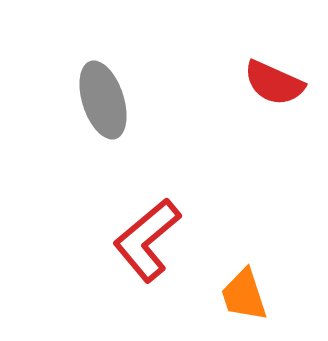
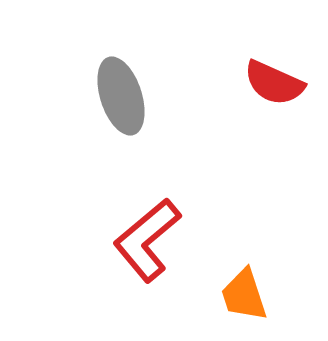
gray ellipse: moved 18 px right, 4 px up
